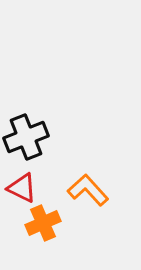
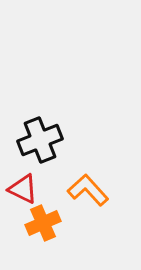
black cross: moved 14 px right, 3 px down
red triangle: moved 1 px right, 1 px down
